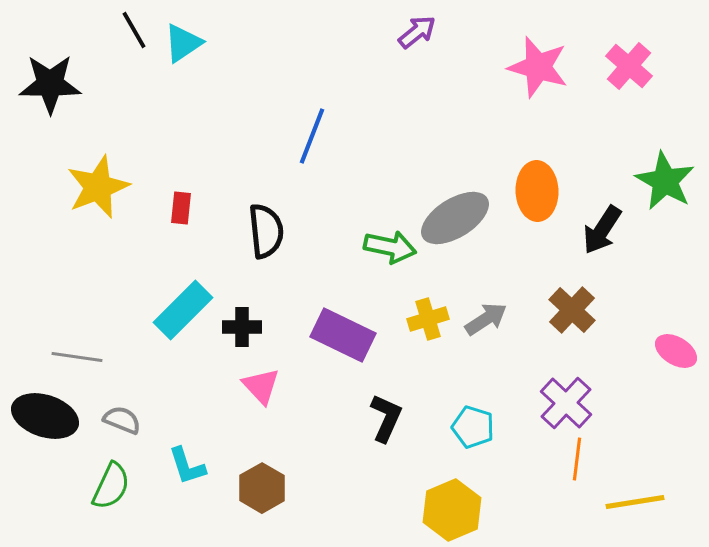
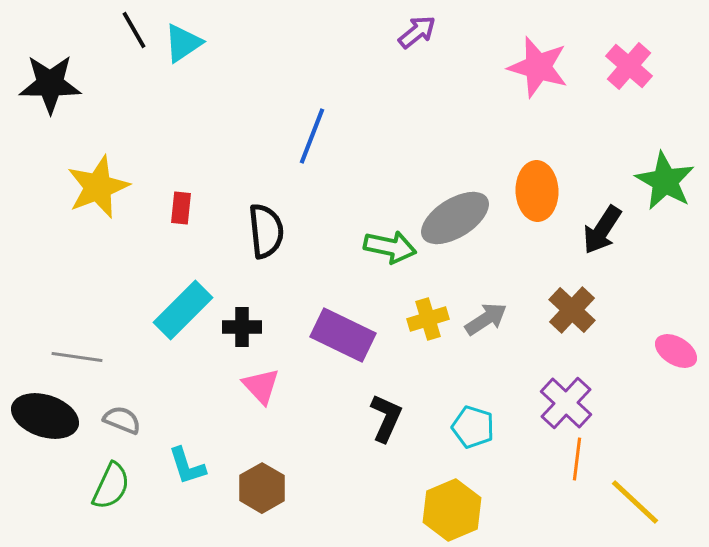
yellow line: rotated 52 degrees clockwise
